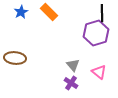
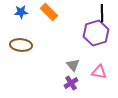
blue star: rotated 24 degrees clockwise
brown ellipse: moved 6 px right, 13 px up
pink triangle: rotated 28 degrees counterclockwise
purple cross: rotated 24 degrees clockwise
